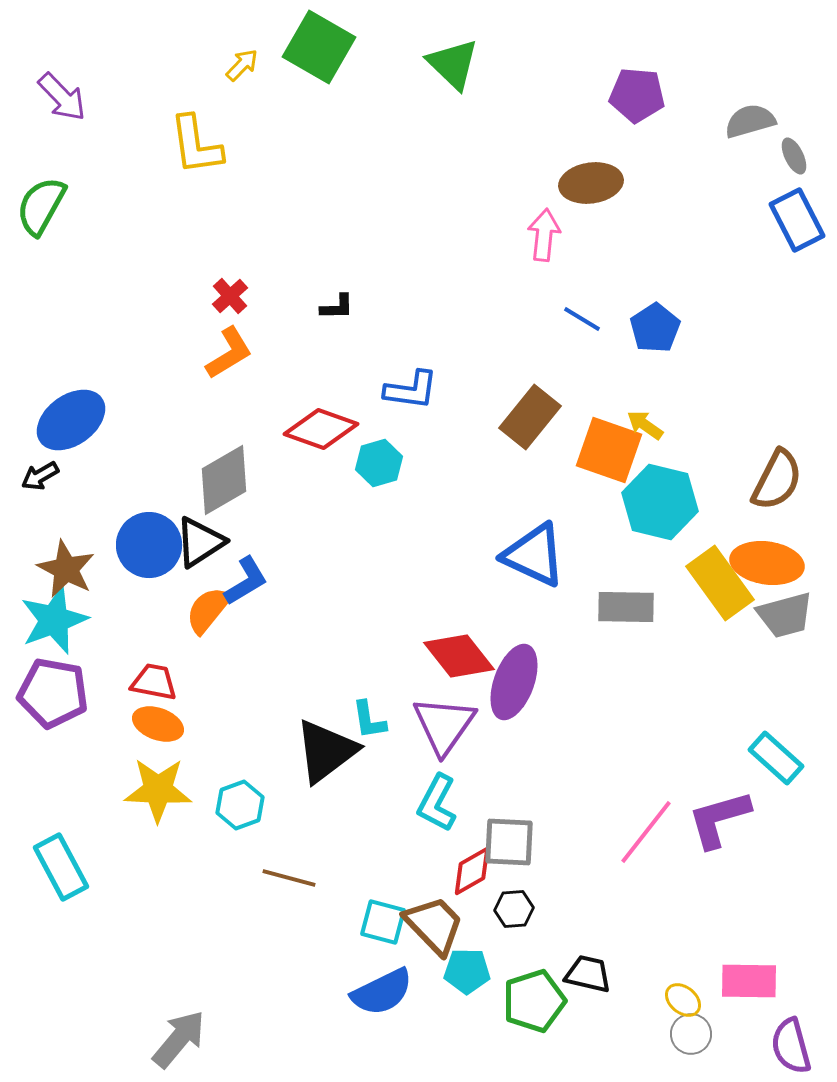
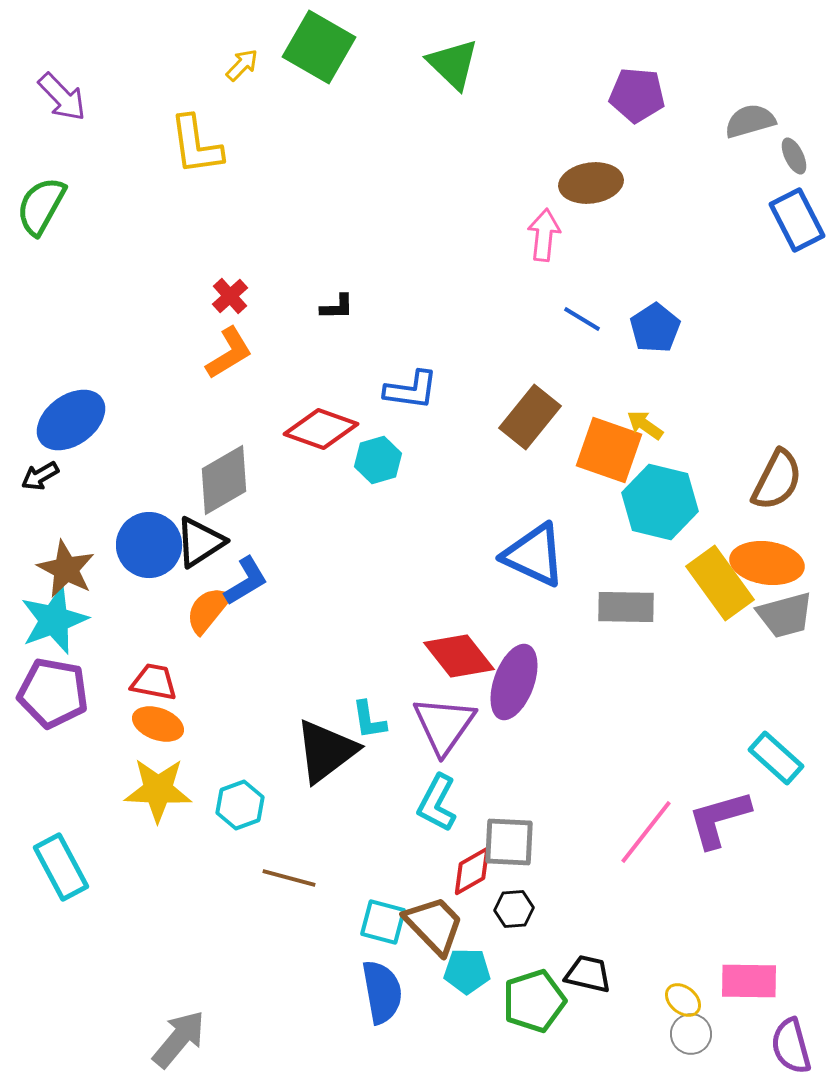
cyan hexagon at (379, 463): moved 1 px left, 3 px up
blue semicircle at (382, 992): rotated 74 degrees counterclockwise
